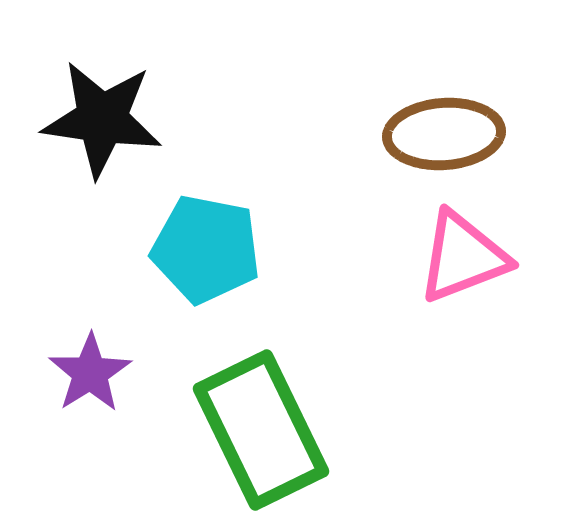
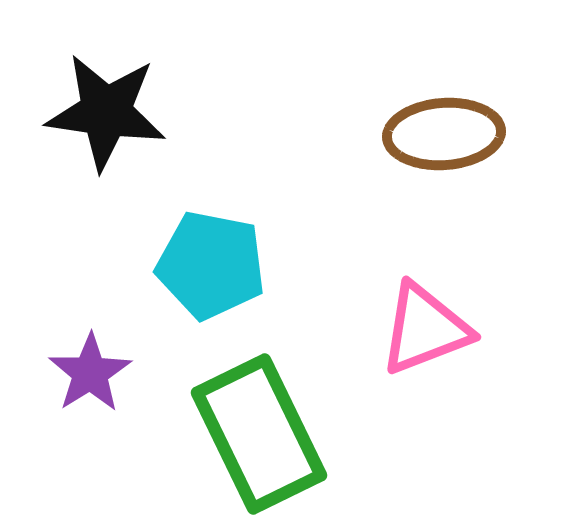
black star: moved 4 px right, 7 px up
cyan pentagon: moved 5 px right, 16 px down
pink triangle: moved 38 px left, 72 px down
green rectangle: moved 2 px left, 4 px down
